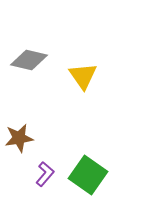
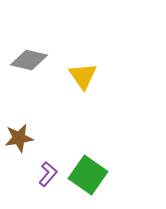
purple L-shape: moved 3 px right
